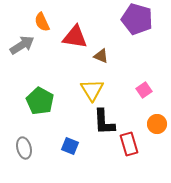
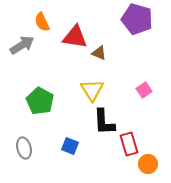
brown triangle: moved 2 px left, 3 px up
orange circle: moved 9 px left, 40 px down
